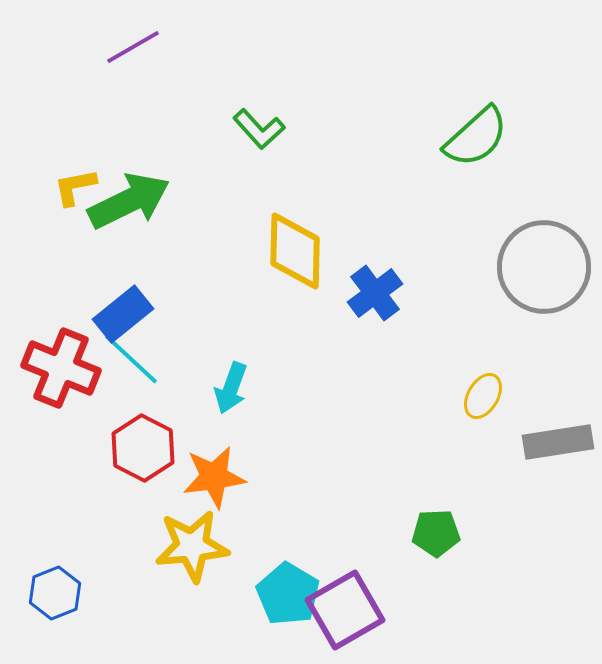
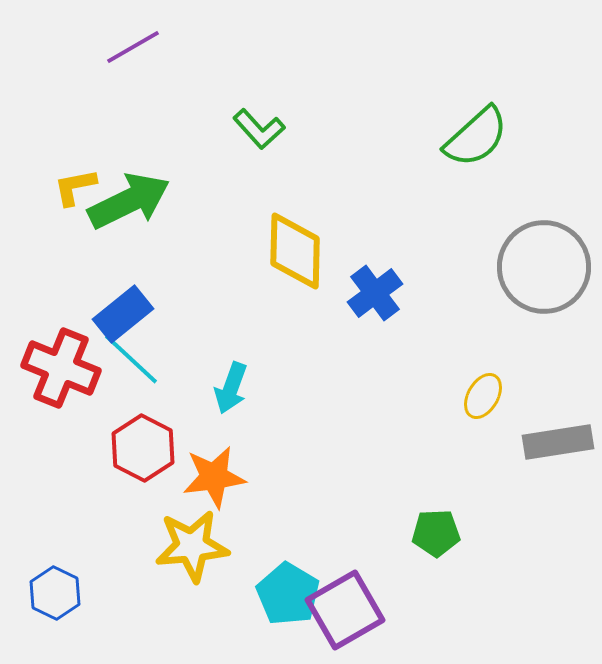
blue hexagon: rotated 12 degrees counterclockwise
